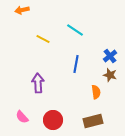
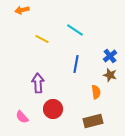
yellow line: moved 1 px left
red circle: moved 11 px up
